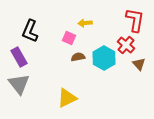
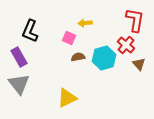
cyan hexagon: rotated 15 degrees clockwise
